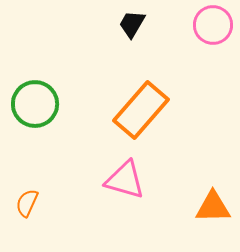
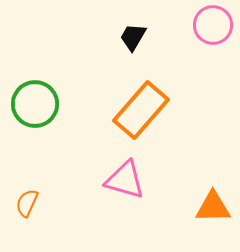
black trapezoid: moved 1 px right, 13 px down
